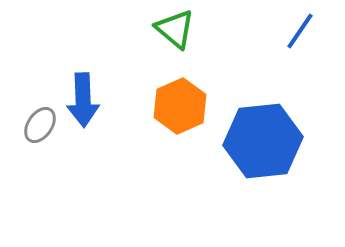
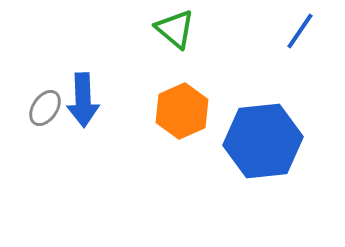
orange hexagon: moved 2 px right, 5 px down
gray ellipse: moved 5 px right, 17 px up
